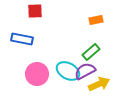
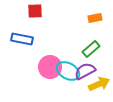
orange rectangle: moved 1 px left, 2 px up
green rectangle: moved 3 px up
pink circle: moved 13 px right, 7 px up
